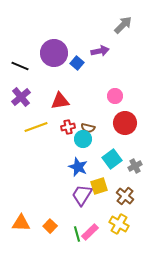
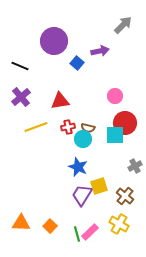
purple circle: moved 12 px up
cyan square: moved 3 px right, 24 px up; rotated 36 degrees clockwise
